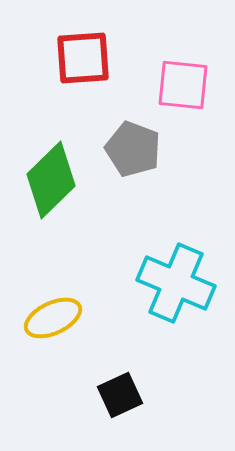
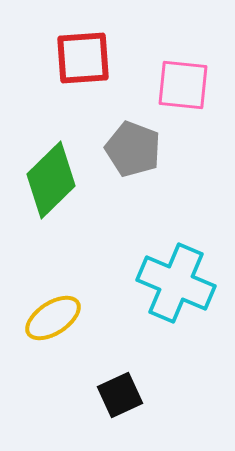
yellow ellipse: rotated 8 degrees counterclockwise
